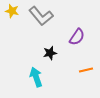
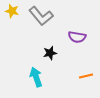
purple semicircle: rotated 66 degrees clockwise
orange line: moved 6 px down
